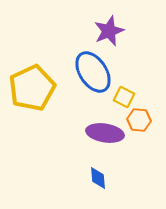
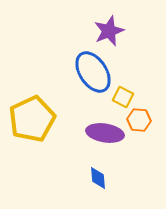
yellow pentagon: moved 31 px down
yellow square: moved 1 px left
